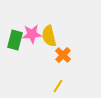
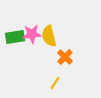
green rectangle: moved 3 px up; rotated 66 degrees clockwise
orange cross: moved 2 px right, 2 px down
yellow line: moved 3 px left, 3 px up
